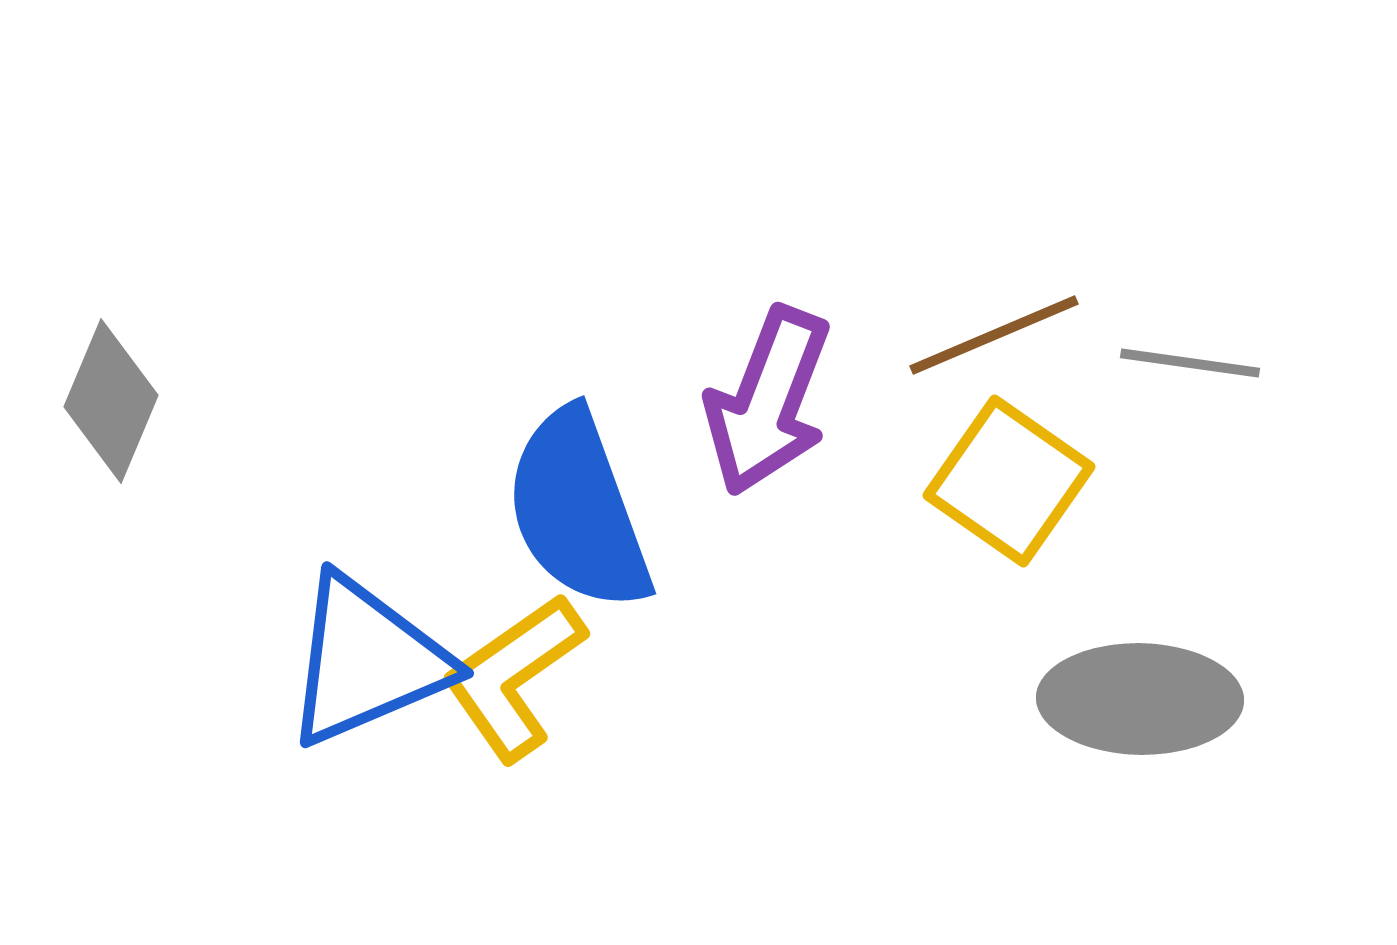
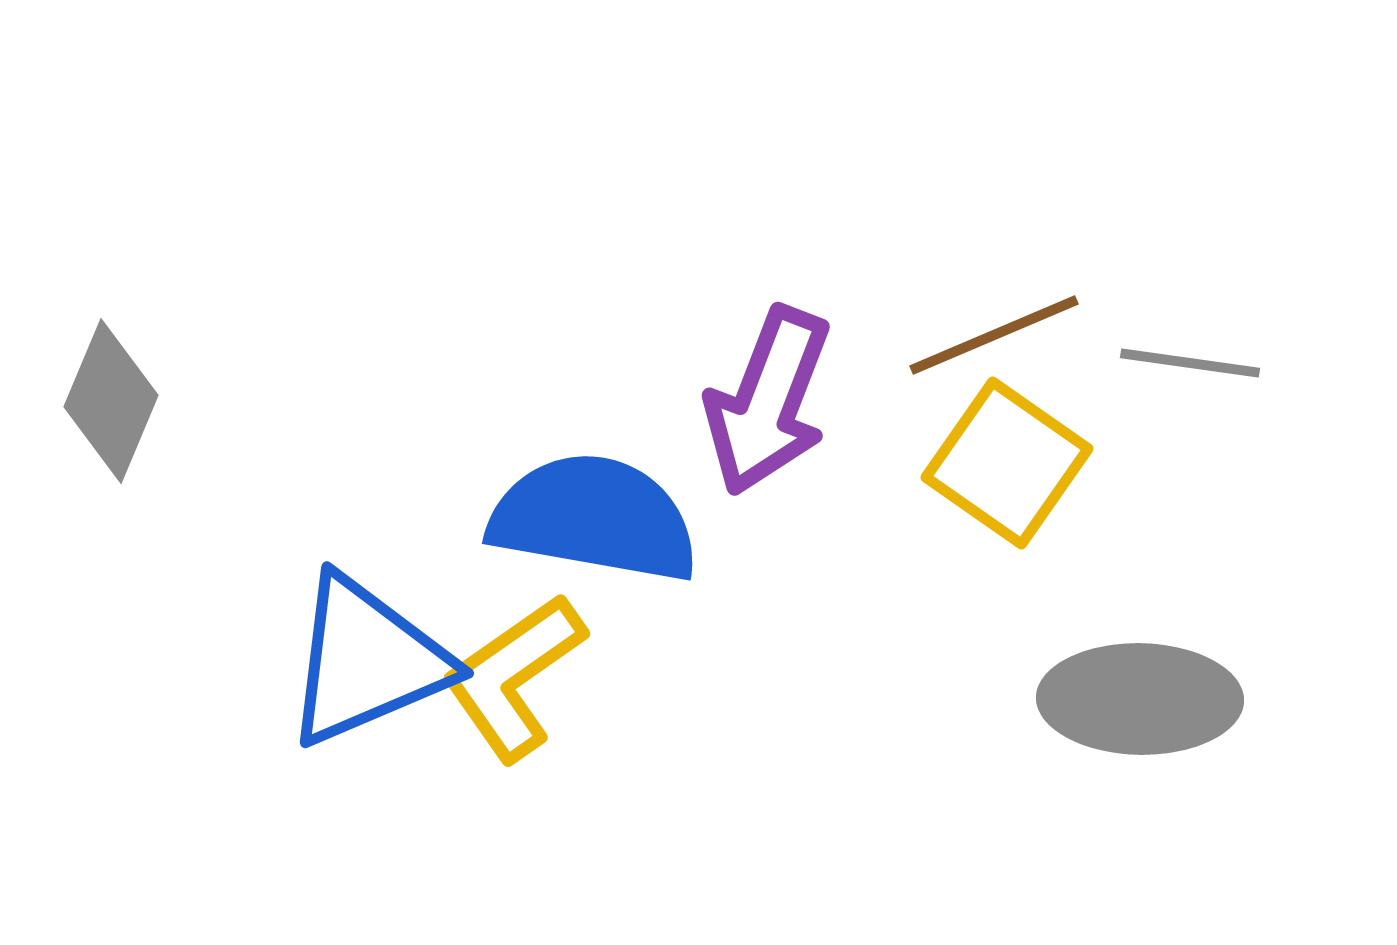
yellow square: moved 2 px left, 18 px up
blue semicircle: moved 16 px right, 8 px down; rotated 120 degrees clockwise
